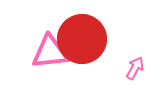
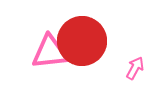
red circle: moved 2 px down
